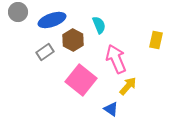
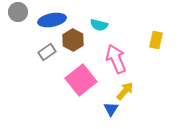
blue ellipse: rotated 8 degrees clockwise
cyan semicircle: rotated 126 degrees clockwise
gray rectangle: moved 2 px right
pink square: rotated 12 degrees clockwise
yellow arrow: moved 3 px left, 5 px down
blue triangle: rotated 28 degrees clockwise
